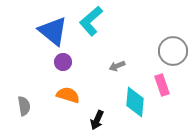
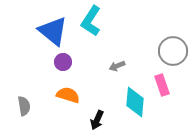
cyan L-shape: rotated 16 degrees counterclockwise
